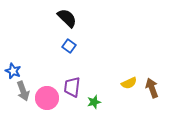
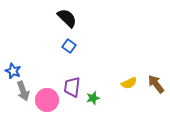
brown arrow: moved 4 px right, 4 px up; rotated 18 degrees counterclockwise
pink circle: moved 2 px down
green star: moved 1 px left, 4 px up
